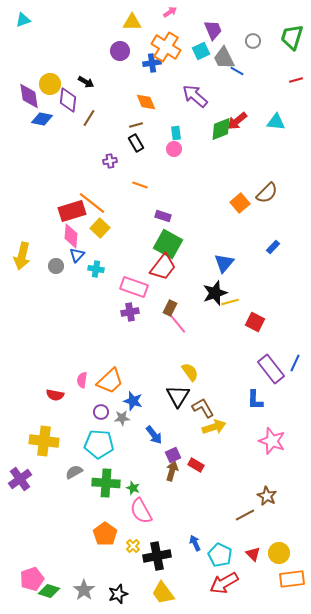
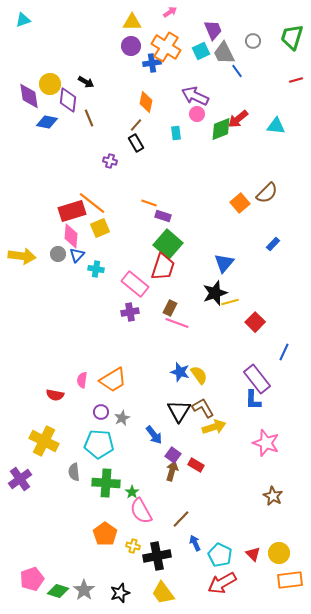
purple circle at (120, 51): moved 11 px right, 5 px up
gray trapezoid at (224, 58): moved 5 px up
blue line at (237, 71): rotated 24 degrees clockwise
purple arrow at (195, 96): rotated 16 degrees counterclockwise
orange diamond at (146, 102): rotated 35 degrees clockwise
brown line at (89, 118): rotated 54 degrees counterclockwise
blue diamond at (42, 119): moved 5 px right, 3 px down
red arrow at (237, 121): moved 1 px right, 2 px up
cyan triangle at (276, 122): moved 4 px down
brown line at (136, 125): rotated 32 degrees counterclockwise
pink circle at (174, 149): moved 23 px right, 35 px up
purple cross at (110, 161): rotated 24 degrees clockwise
orange line at (140, 185): moved 9 px right, 18 px down
yellow square at (100, 228): rotated 24 degrees clockwise
green square at (168, 244): rotated 12 degrees clockwise
blue rectangle at (273, 247): moved 3 px up
yellow arrow at (22, 256): rotated 96 degrees counterclockwise
gray circle at (56, 266): moved 2 px right, 12 px up
red trapezoid at (163, 267): rotated 20 degrees counterclockwise
pink rectangle at (134, 287): moved 1 px right, 3 px up; rotated 20 degrees clockwise
red square at (255, 322): rotated 18 degrees clockwise
pink line at (177, 323): rotated 30 degrees counterclockwise
blue line at (295, 363): moved 11 px left, 11 px up
purple rectangle at (271, 369): moved 14 px left, 10 px down
yellow semicircle at (190, 372): moved 9 px right, 3 px down
orange trapezoid at (110, 381): moved 3 px right, 1 px up; rotated 12 degrees clockwise
black triangle at (178, 396): moved 1 px right, 15 px down
blue L-shape at (255, 400): moved 2 px left
blue star at (133, 401): moved 47 px right, 29 px up
gray star at (122, 418): rotated 21 degrees counterclockwise
yellow cross at (44, 441): rotated 20 degrees clockwise
pink star at (272, 441): moved 6 px left, 2 px down
purple square at (173, 455): rotated 28 degrees counterclockwise
gray semicircle at (74, 472): rotated 66 degrees counterclockwise
green star at (133, 488): moved 1 px left, 4 px down; rotated 16 degrees clockwise
brown star at (267, 496): moved 6 px right
brown line at (245, 515): moved 64 px left, 4 px down; rotated 18 degrees counterclockwise
yellow cross at (133, 546): rotated 32 degrees counterclockwise
orange rectangle at (292, 579): moved 2 px left, 1 px down
red arrow at (224, 583): moved 2 px left
green diamond at (49, 591): moved 9 px right
black star at (118, 594): moved 2 px right, 1 px up
